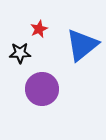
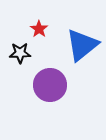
red star: rotated 12 degrees counterclockwise
purple circle: moved 8 px right, 4 px up
